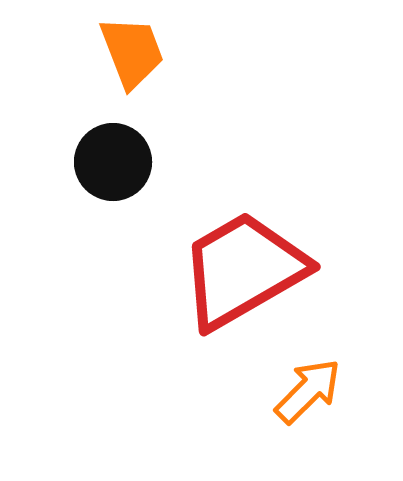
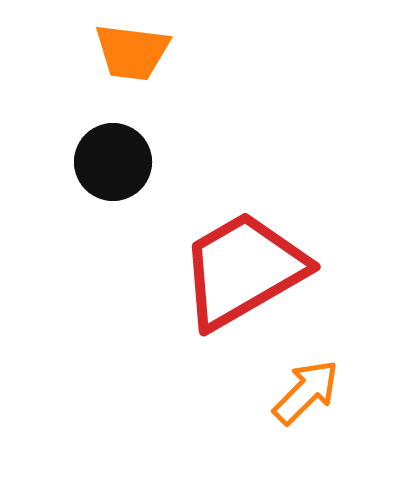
orange trapezoid: rotated 118 degrees clockwise
orange arrow: moved 2 px left, 1 px down
